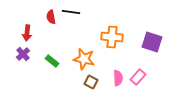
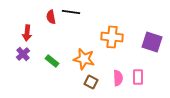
pink rectangle: rotated 42 degrees counterclockwise
